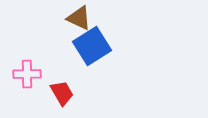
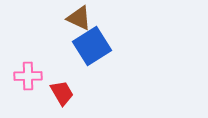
pink cross: moved 1 px right, 2 px down
